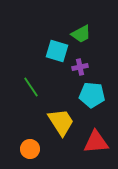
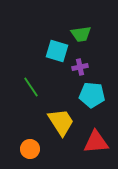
green trapezoid: rotated 20 degrees clockwise
